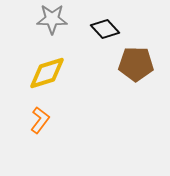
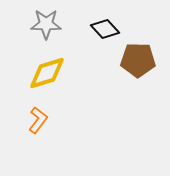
gray star: moved 6 px left, 5 px down
brown pentagon: moved 2 px right, 4 px up
orange L-shape: moved 2 px left
